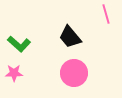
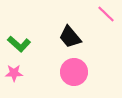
pink line: rotated 30 degrees counterclockwise
pink circle: moved 1 px up
